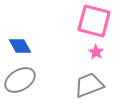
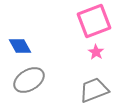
pink square: rotated 36 degrees counterclockwise
gray ellipse: moved 9 px right
gray trapezoid: moved 5 px right, 5 px down
